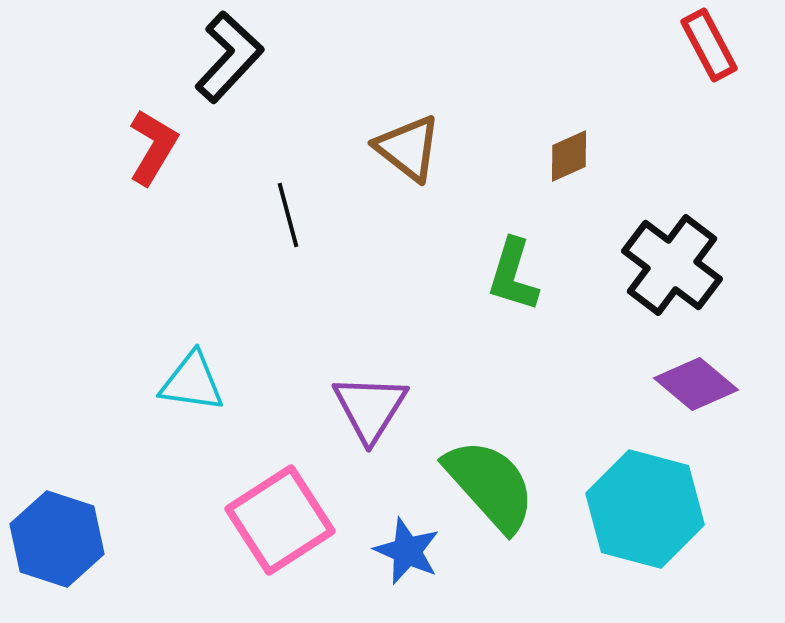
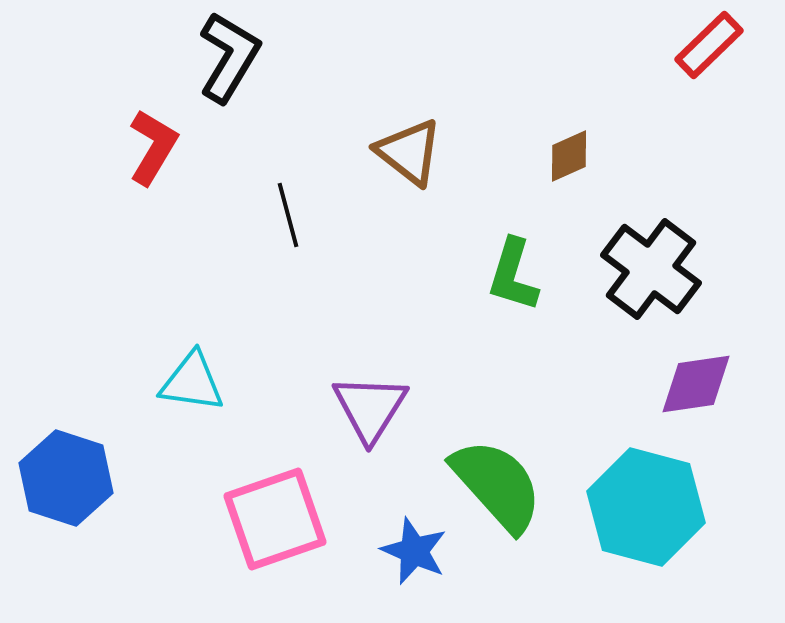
red rectangle: rotated 74 degrees clockwise
black L-shape: rotated 12 degrees counterclockwise
brown triangle: moved 1 px right, 4 px down
black cross: moved 21 px left, 4 px down
purple diamond: rotated 48 degrees counterclockwise
green semicircle: moved 7 px right
cyan hexagon: moved 1 px right, 2 px up
pink square: moved 5 px left, 1 px up; rotated 14 degrees clockwise
blue hexagon: moved 9 px right, 61 px up
blue star: moved 7 px right
